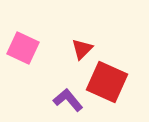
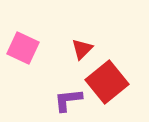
red square: rotated 27 degrees clockwise
purple L-shape: rotated 56 degrees counterclockwise
